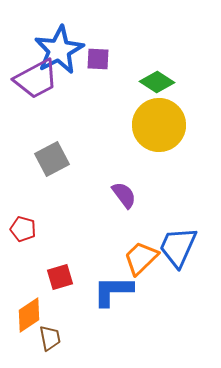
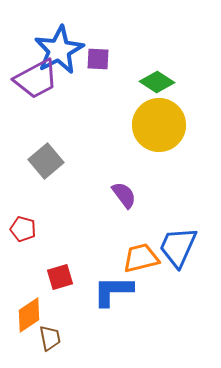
gray square: moved 6 px left, 2 px down; rotated 12 degrees counterclockwise
orange trapezoid: rotated 30 degrees clockwise
